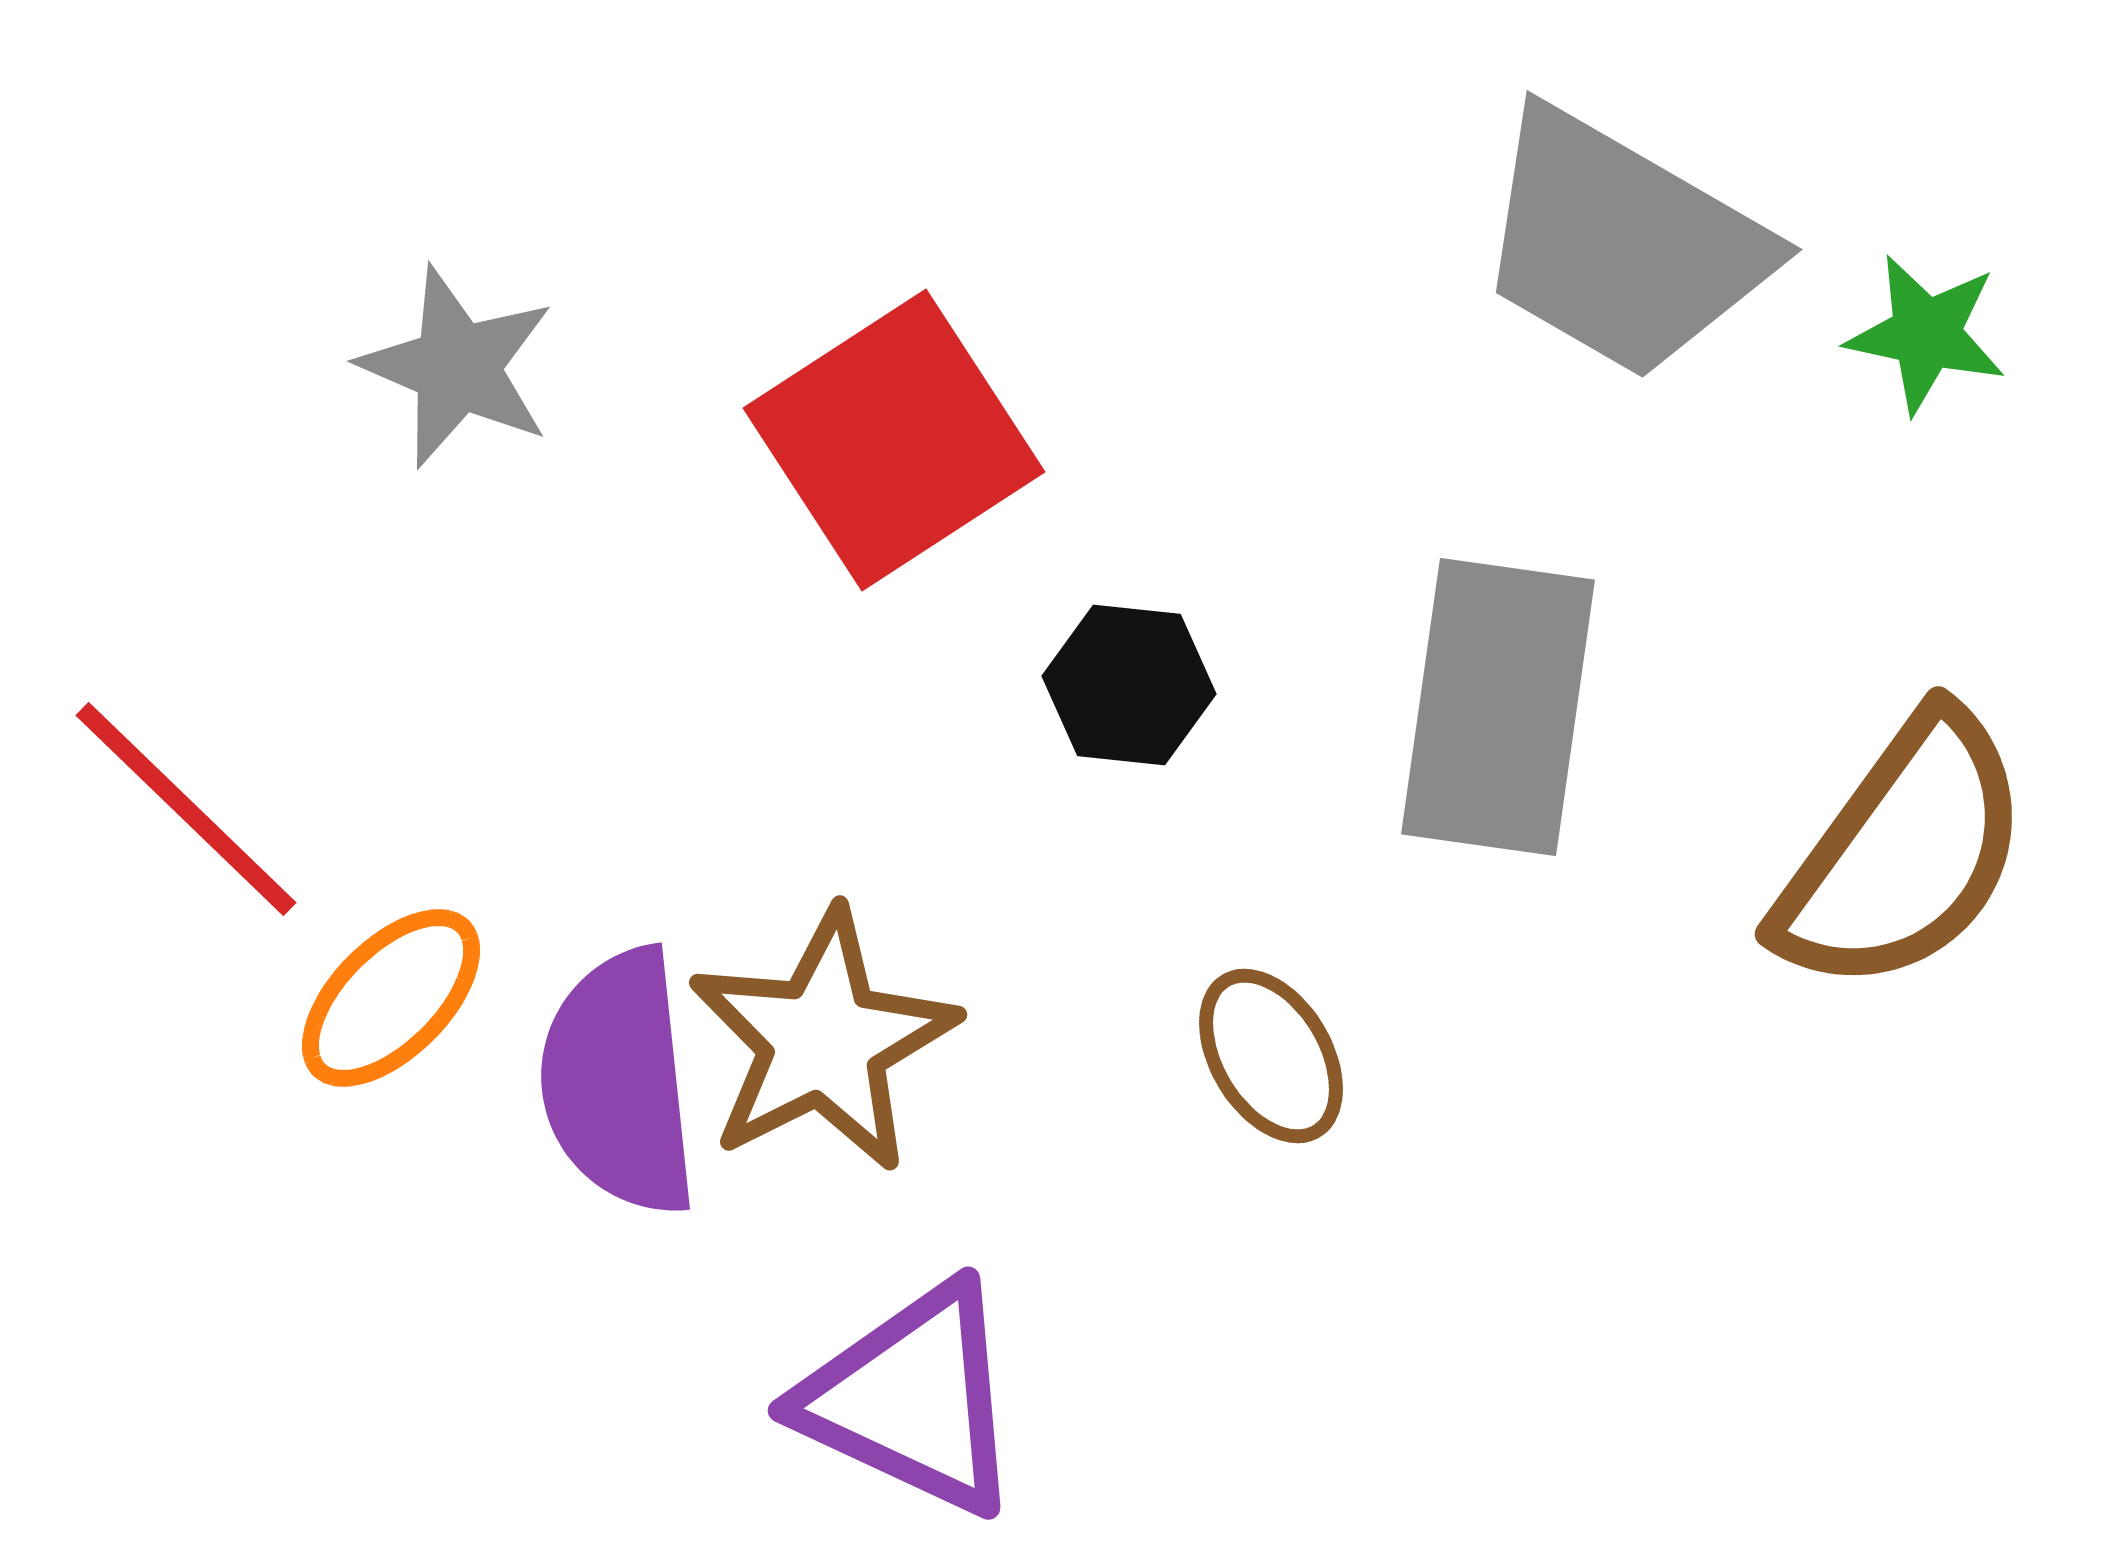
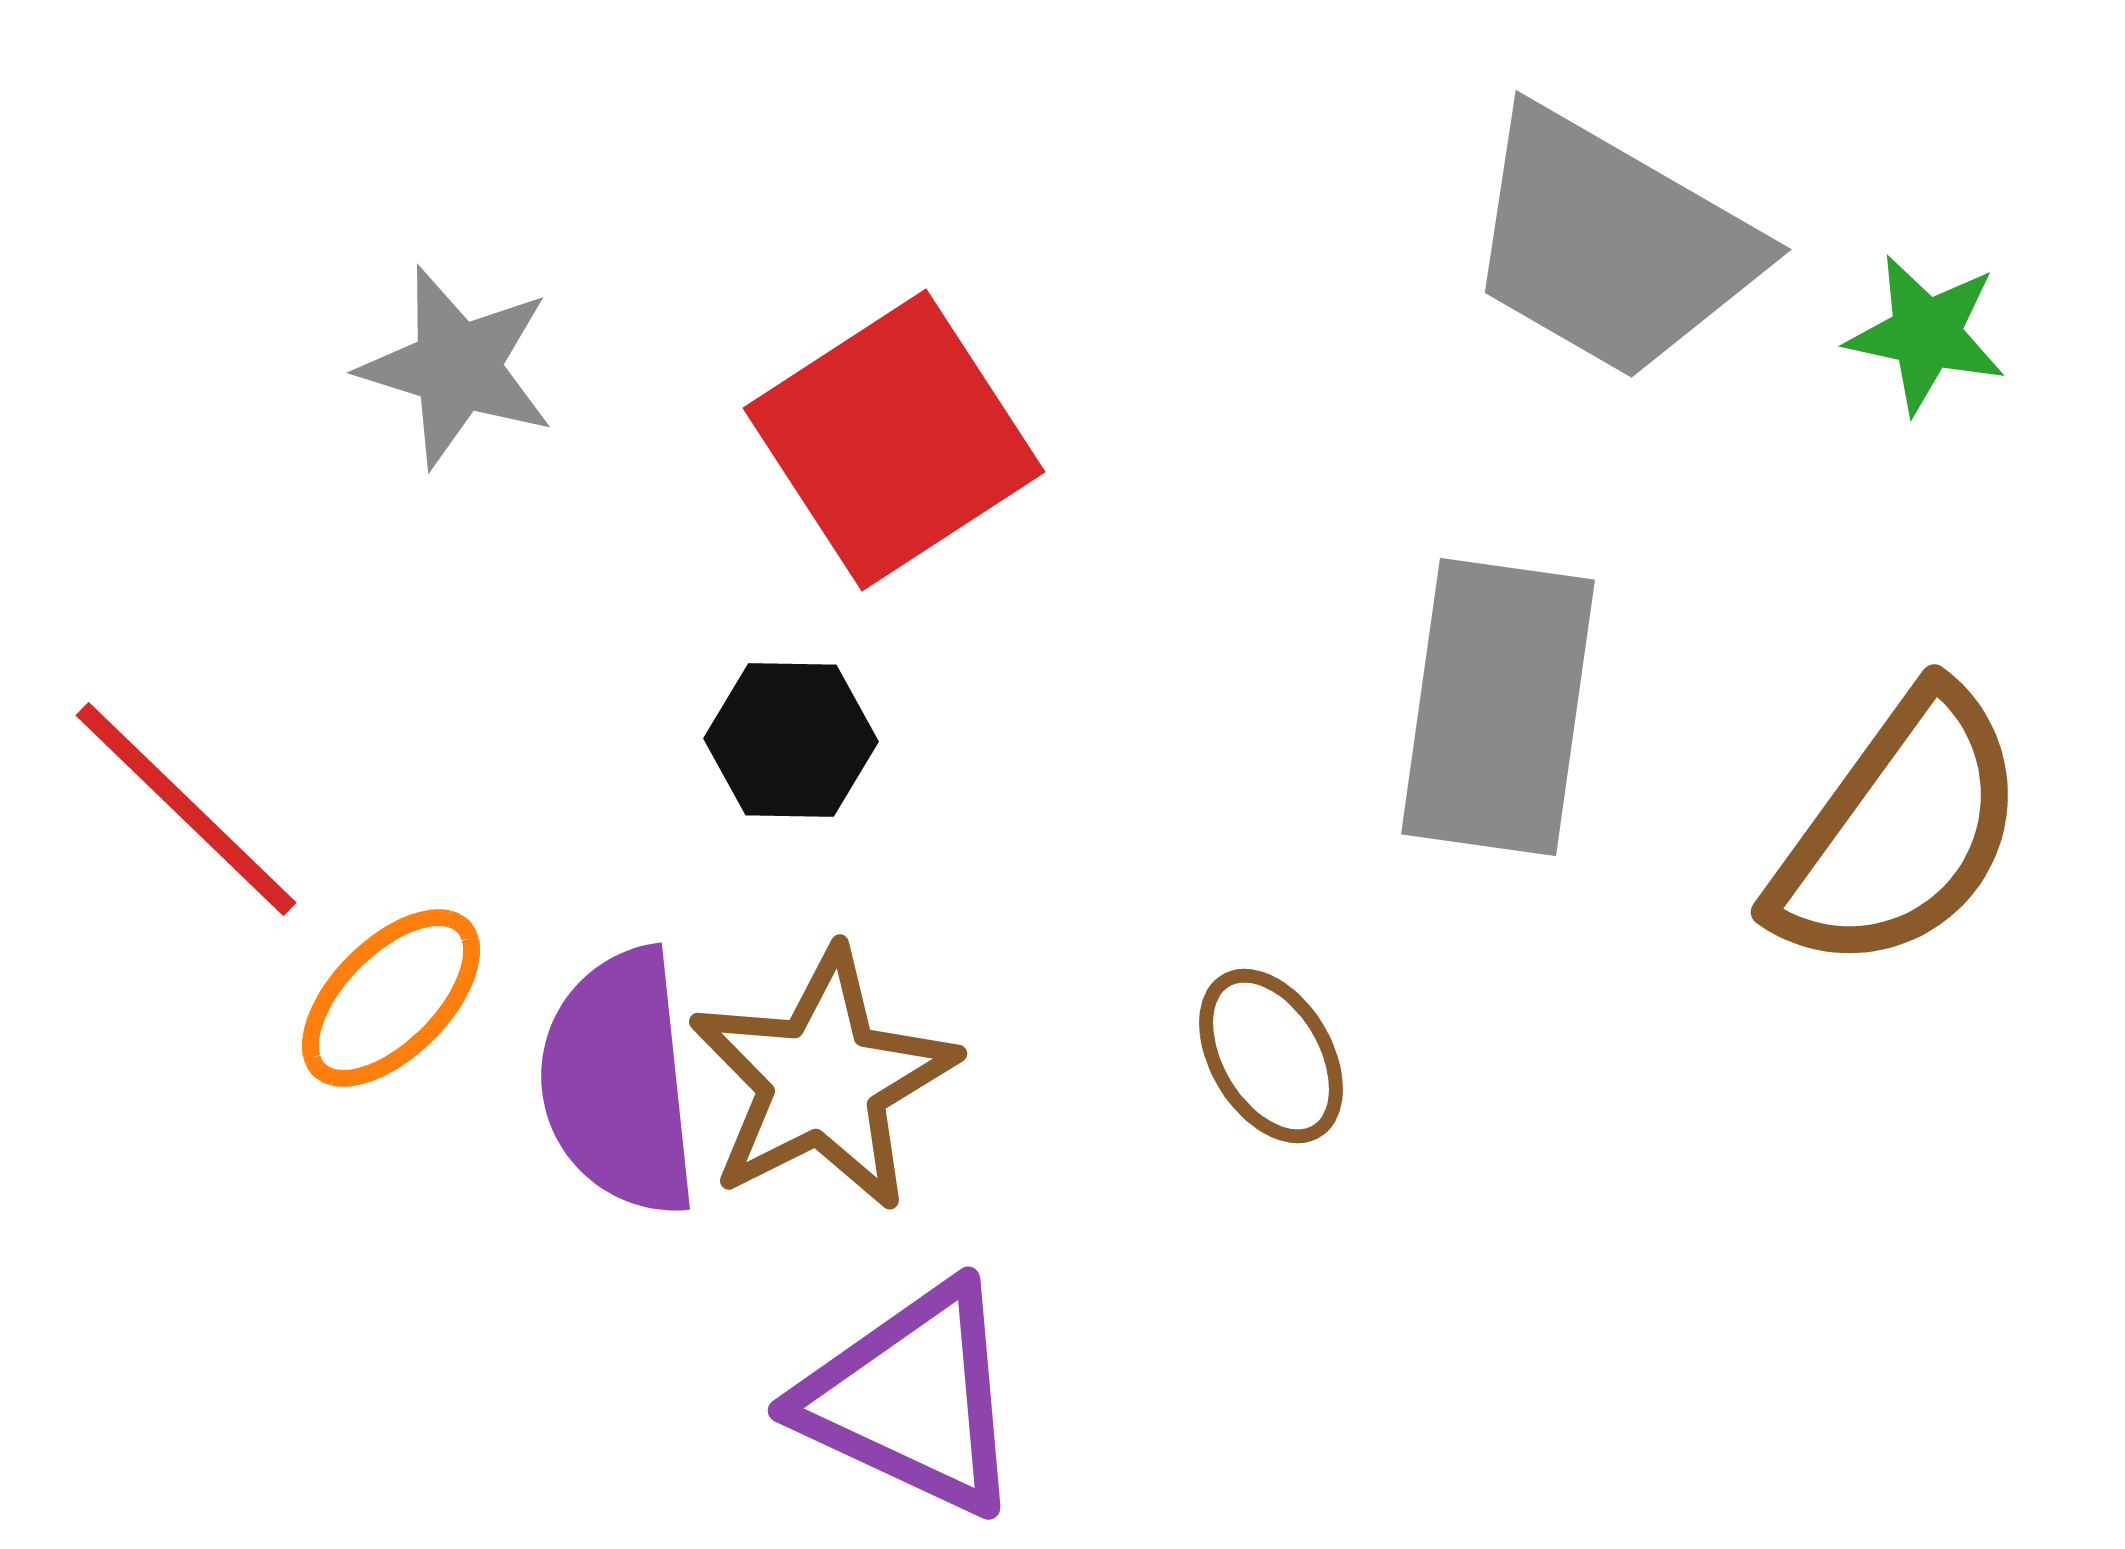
gray trapezoid: moved 11 px left
gray star: rotated 6 degrees counterclockwise
black hexagon: moved 338 px left, 55 px down; rotated 5 degrees counterclockwise
brown semicircle: moved 4 px left, 22 px up
brown star: moved 39 px down
